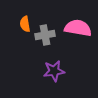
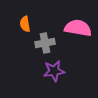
gray cross: moved 8 px down
